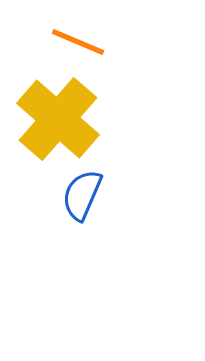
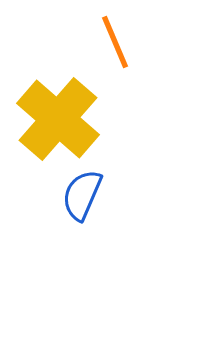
orange line: moved 37 px right; rotated 44 degrees clockwise
